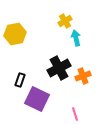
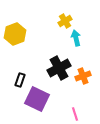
yellow hexagon: rotated 10 degrees counterclockwise
